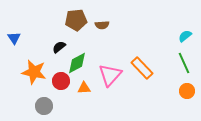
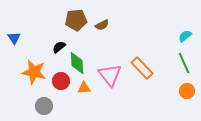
brown semicircle: rotated 24 degrees counterclockwise
green diamond: rotated 65 degrees counterclockwise
pink triangle: rotated 20 degrees counterclockwise
